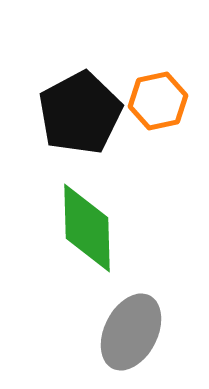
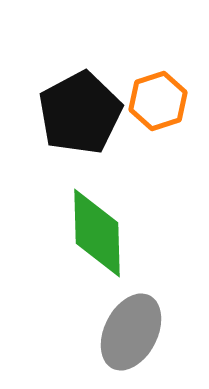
orange hexagon: rotated 6 degrees counterclockwise
green diamond: moved 10 px right, 5 px down
